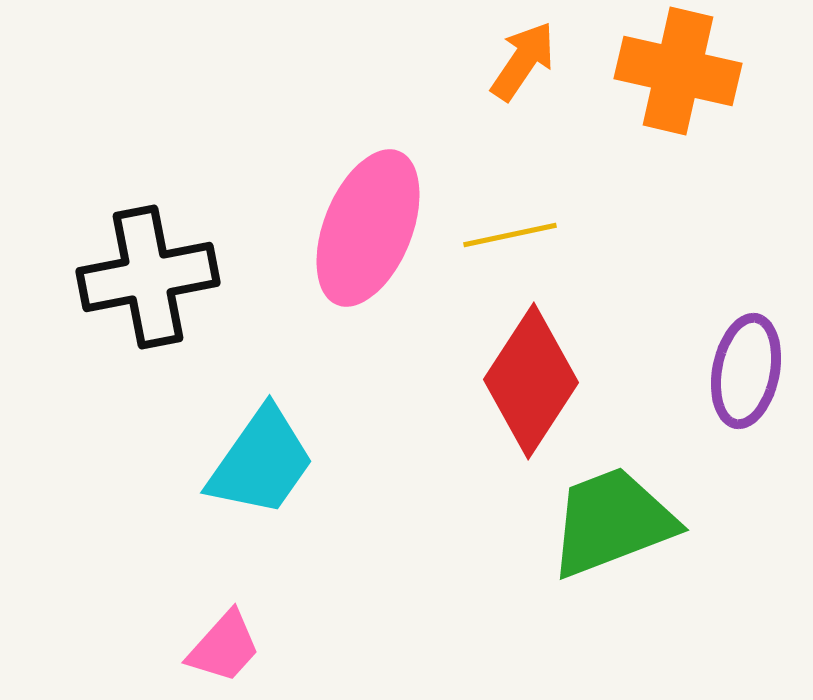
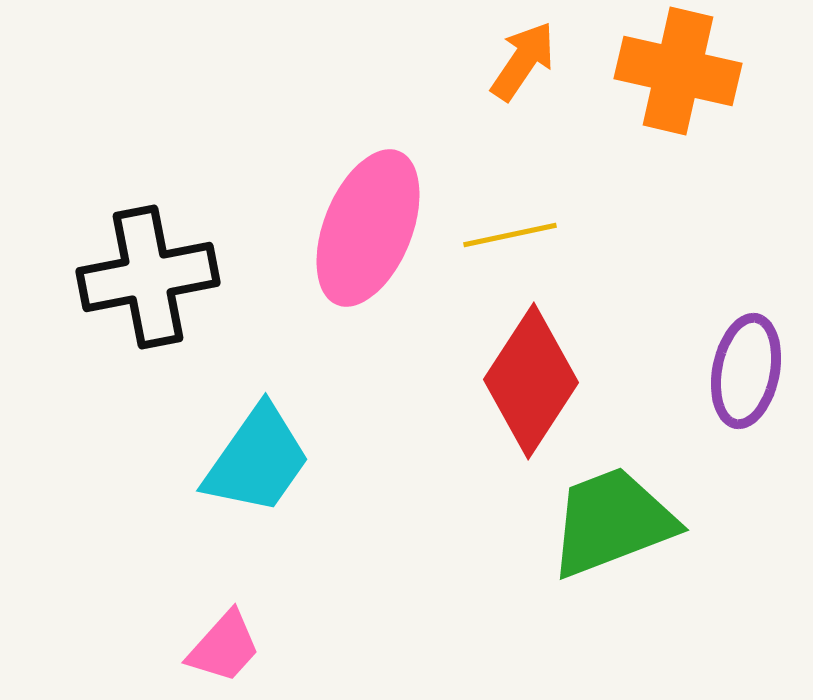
cyan trapezoid: moved 4 px left, 2 px up
